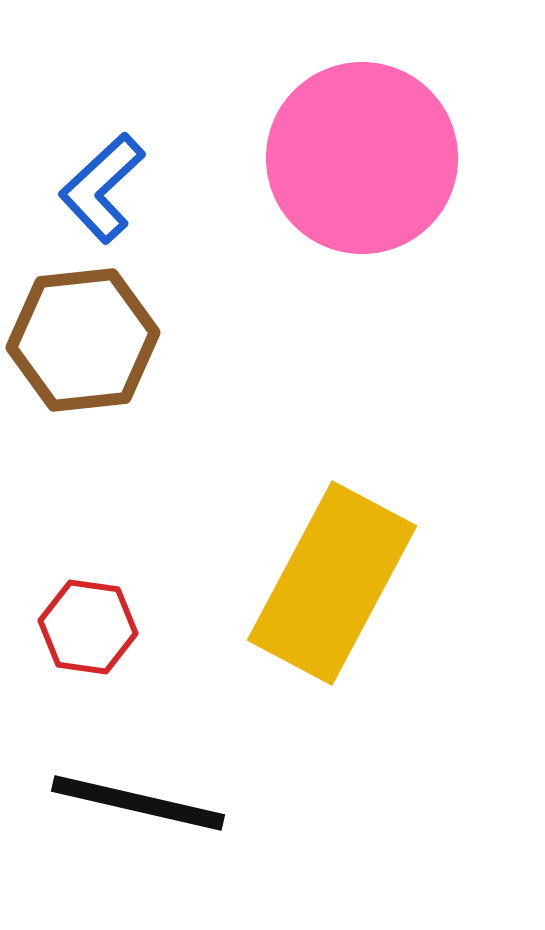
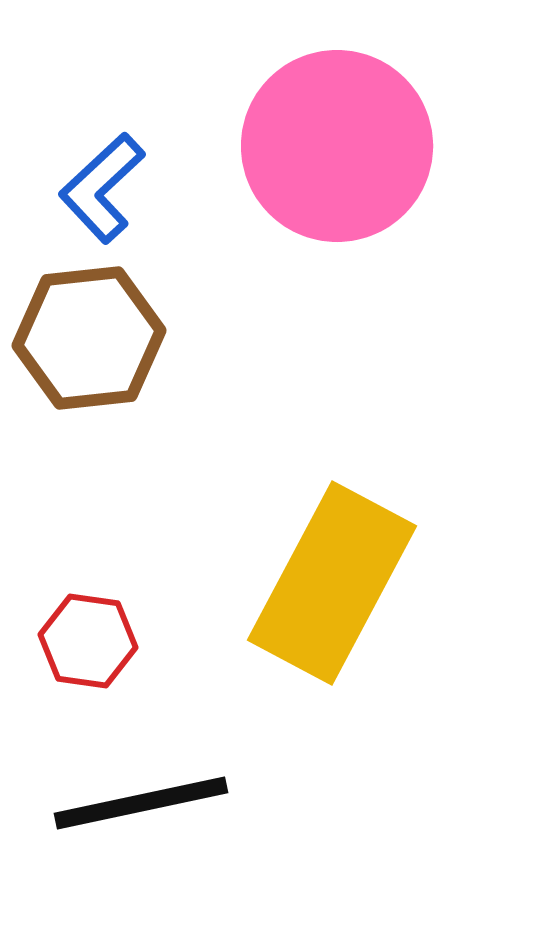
pink circle: moved 25 px left, 12 px up
brown hexagon: moved 6 px right, 2 px up
red hexagon: moved 14 px down
black line: moved 3 px right; rotated 25 degrees counterclockwise
